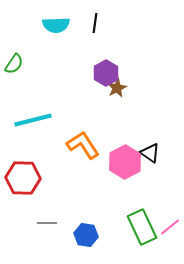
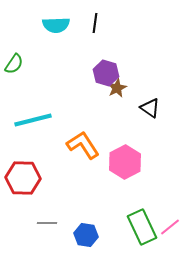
purple hexagon: rotated 15 degrees counterclockwise
black triangle: moved 45 px up
